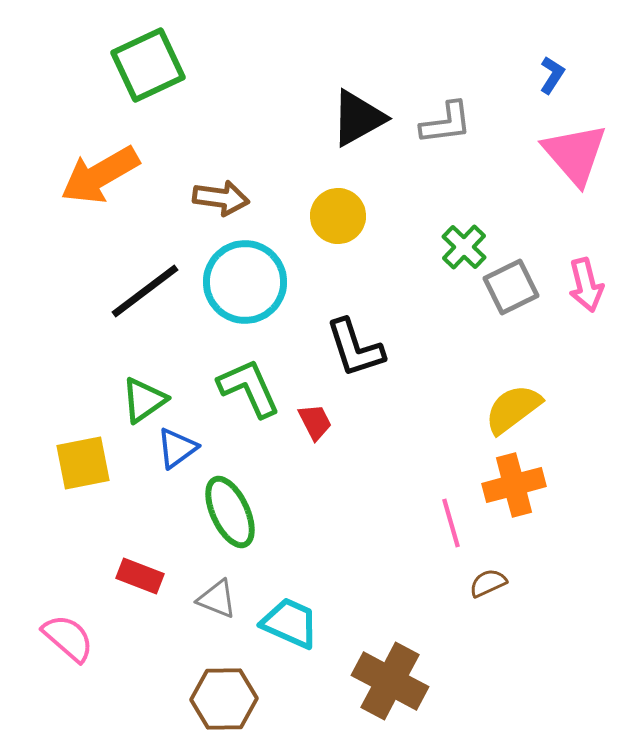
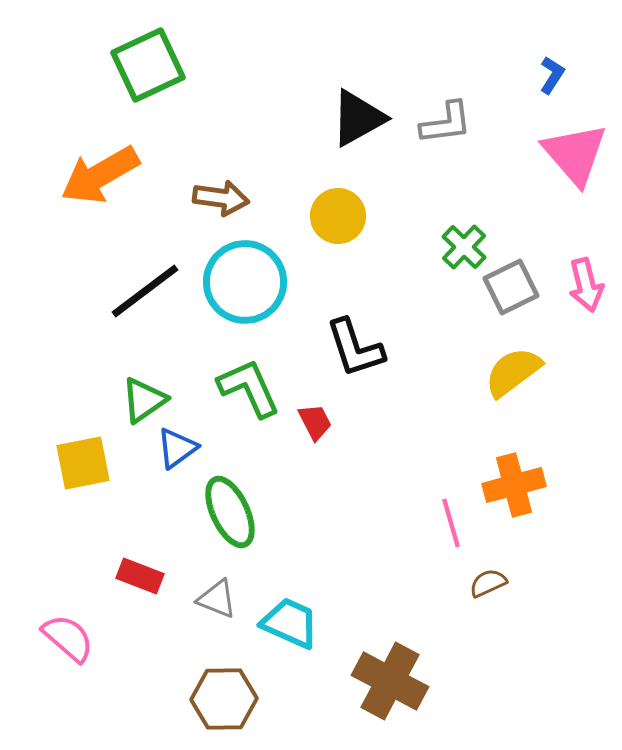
yellow semicircle: moved 37 px up
